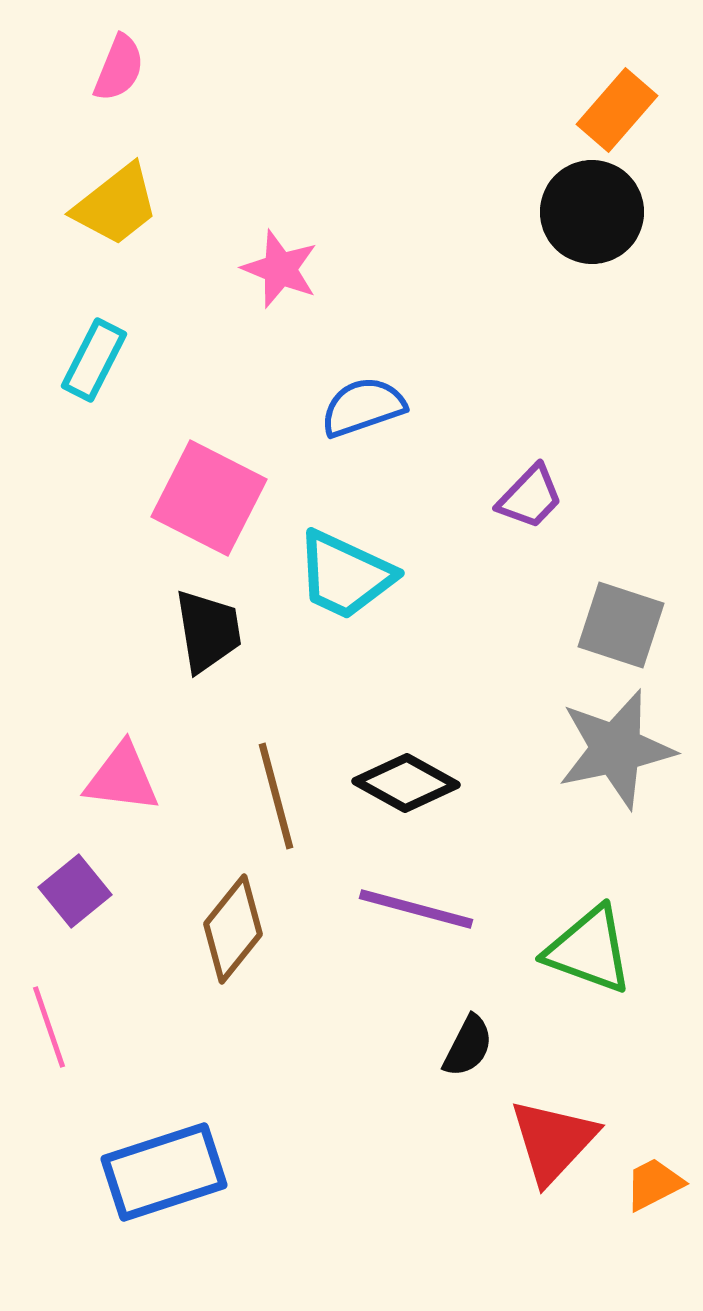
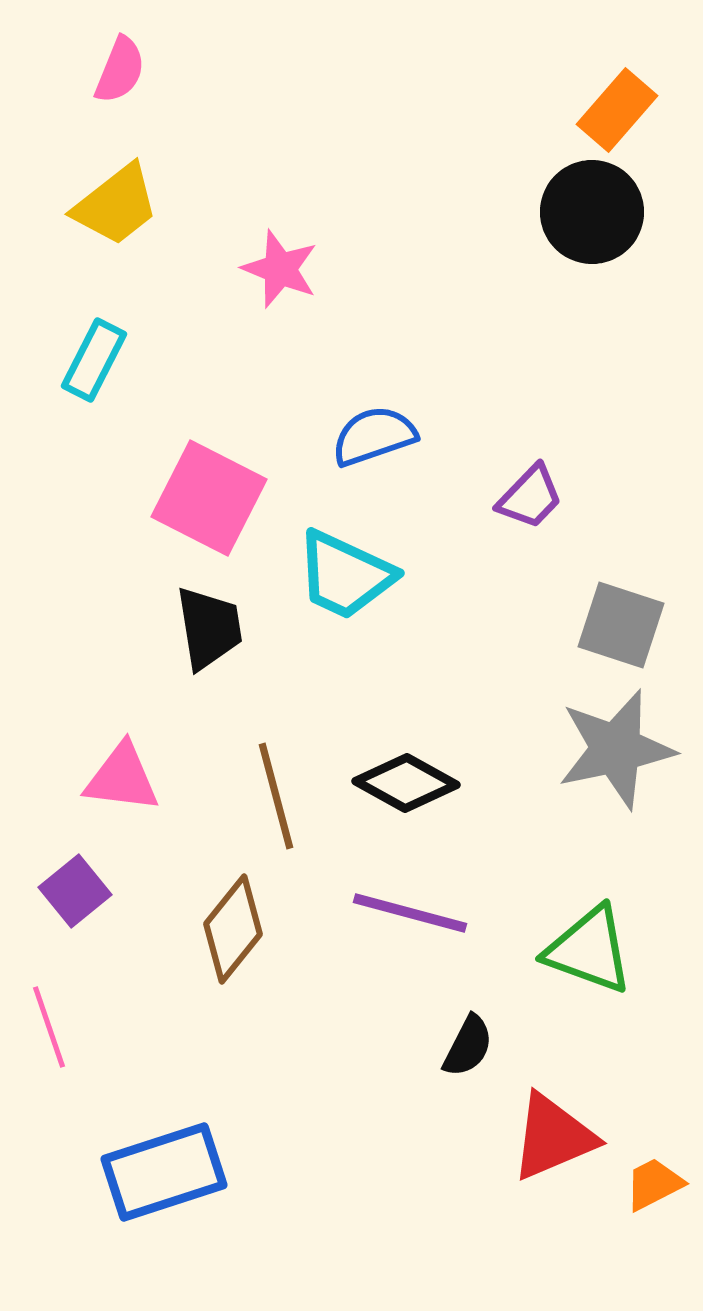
pink semicircle: moved 1 px right, 2 px down
blue semicircle: moved 11 px right, 29 px down
black trapezoid: moved 1 px right, 3 px up
purple line: moved 6 px left, 4 px down
red triangle: moved 4 px up; rotated 24 degrees clockwise
